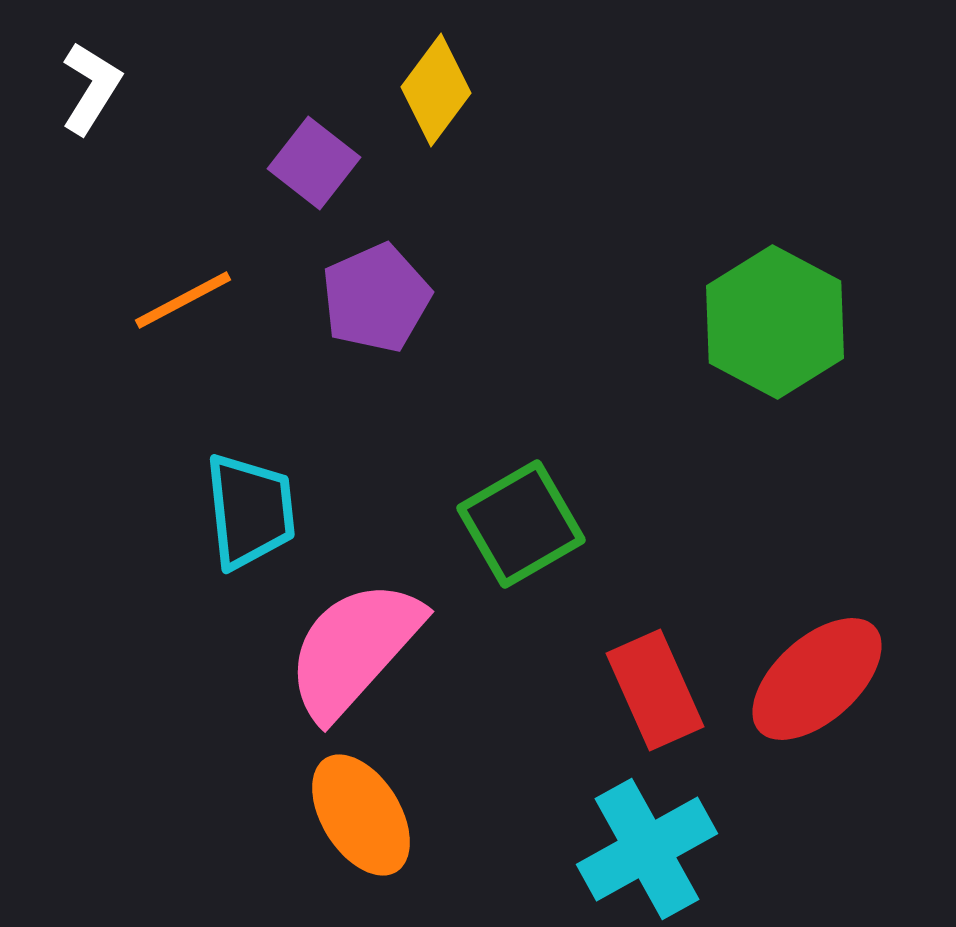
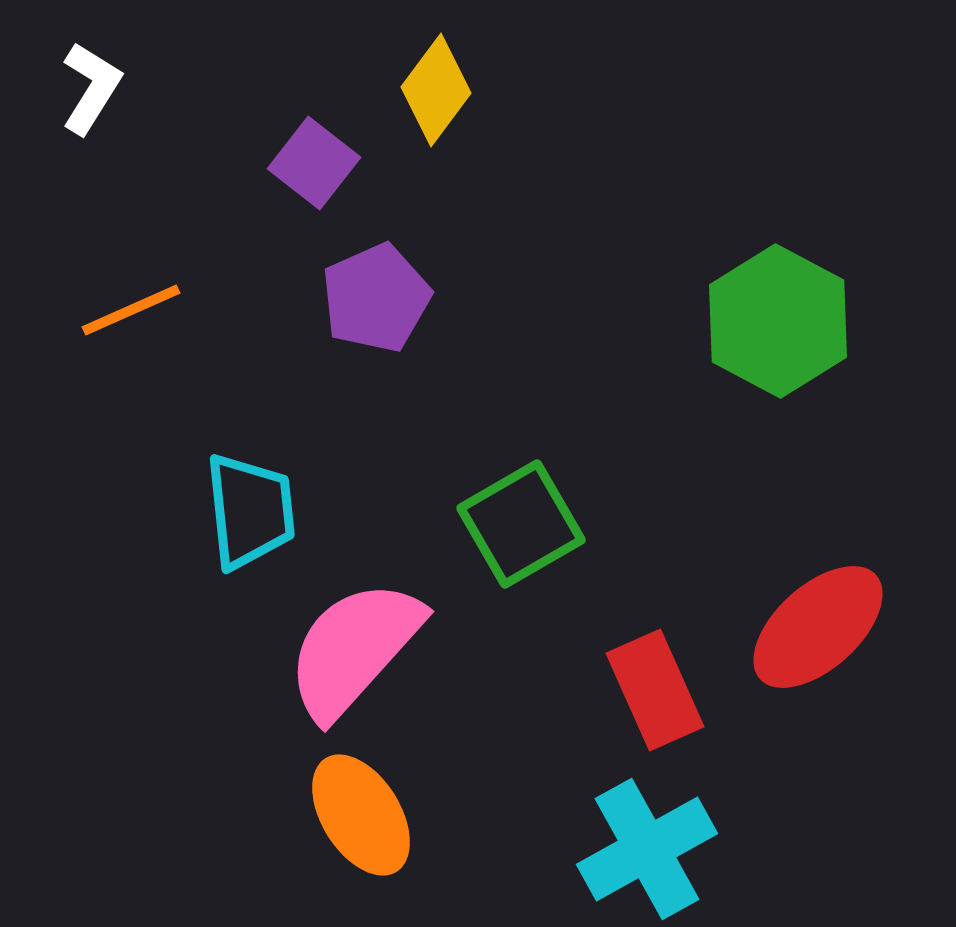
orange line: moved 52 px left, 10 px down; rotated 4 degrees clockwise
green hexagon: moved 3 px right, 1 px up
red ellipse: moved 1 px right, 52 px up
